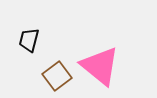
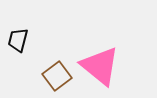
black trapezoid: moved 11 px left
